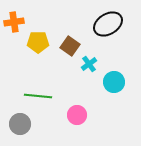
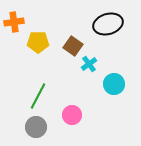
black ellipse: rotated 16 degrees clockwise
brown square: moved 3 px right
cyan circle: moved 2 px down
green line: rotated 68 degrees counterclockwise
pink circle: moved 5 px left
gray circle: moved 16 px right, 3 px down
